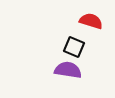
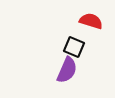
purple semicircle: moved 1 px left; rotated 104 degrees clockwise
